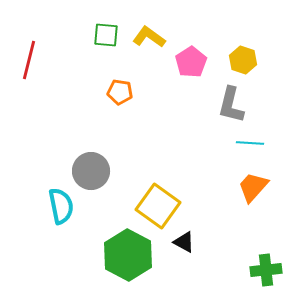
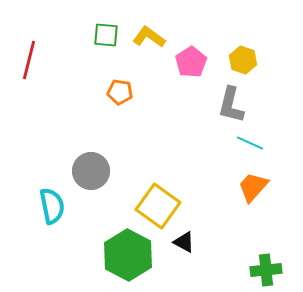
cyan line: rotated 20 degrees clockwise
cyan semicircle: moved 9 px left
